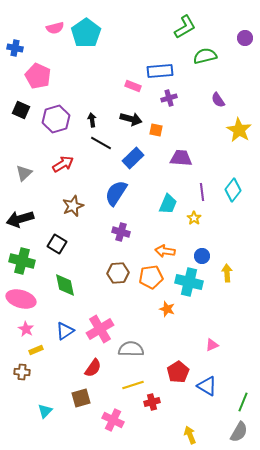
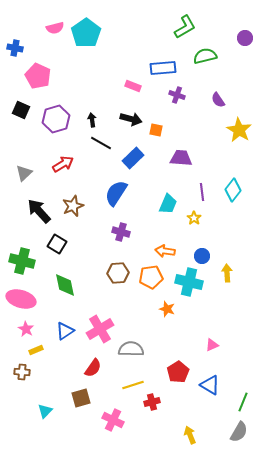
blue rectangle at (160, 71): moved 3 px right, 3 px up
purple cross at (169, 98): moved 8 px right, 3 px up; rotated 35 degrees clockwise
black arrow at (20, 219): moved 19 px right, 8 px up; rotated 64 degrees clockwise
blue triangle at (207, 386): moved 3 px right, 1 px up
